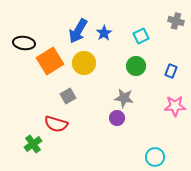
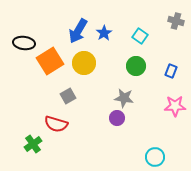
cyan square: moved 1 px left; rotated 28 degrees counterclockwise
